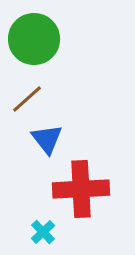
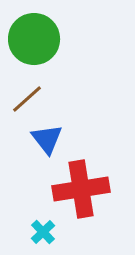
red cross: rotated 6 degrees counterclockwise
